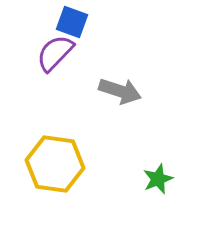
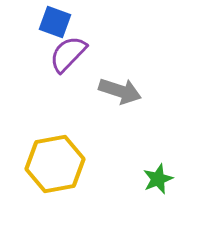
blue square: moved 17 px left
purple semicircle: moved 13 px right, 1 px down
yellow hexagon: rotated 18 degrees counterclockwise
